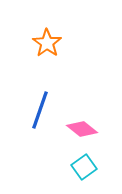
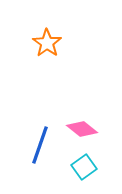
blue line: moved 35 px down
